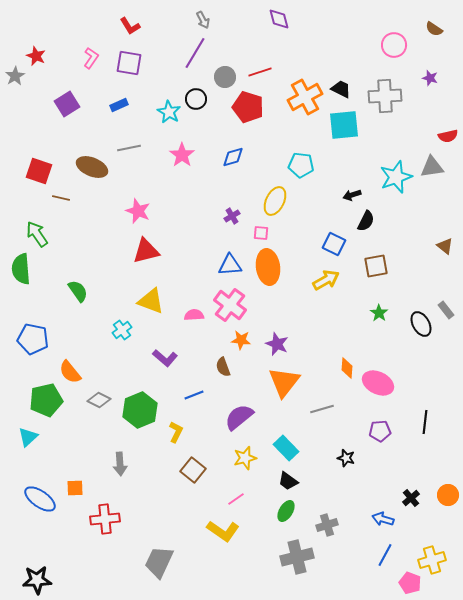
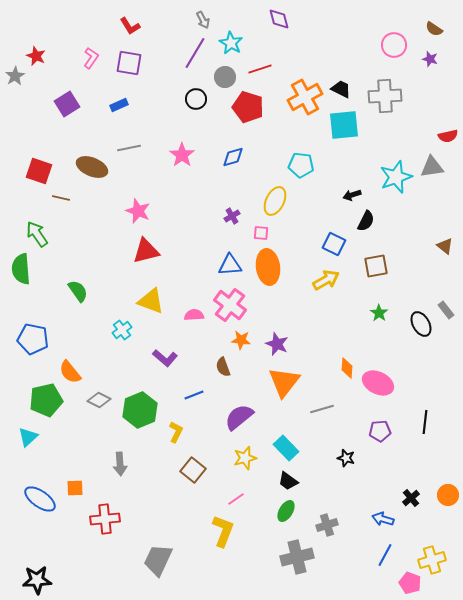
red line at (260, 72): moved 3 px up
purple star at (430, 78): moved 19 px up
cyan star at (169, 112): moved 62 px right, 69 px up
yellow L-shape at (223, 531): rotated 104 degrees counterclockwise
gray trapezoid at (159, 562): moved 1 px left, 2 px up
